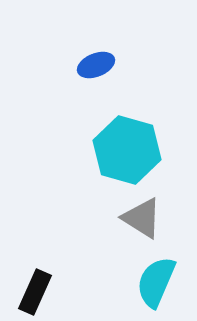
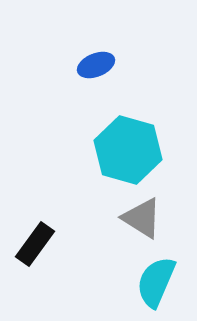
cyan hexagon: moved 1 px right
black rectangle: moved 48 px up; rotated 12 degrees clockwise
